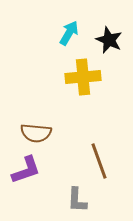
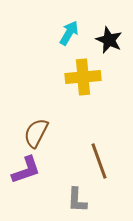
brown semicircle: rotated 112 degrees clockwise
